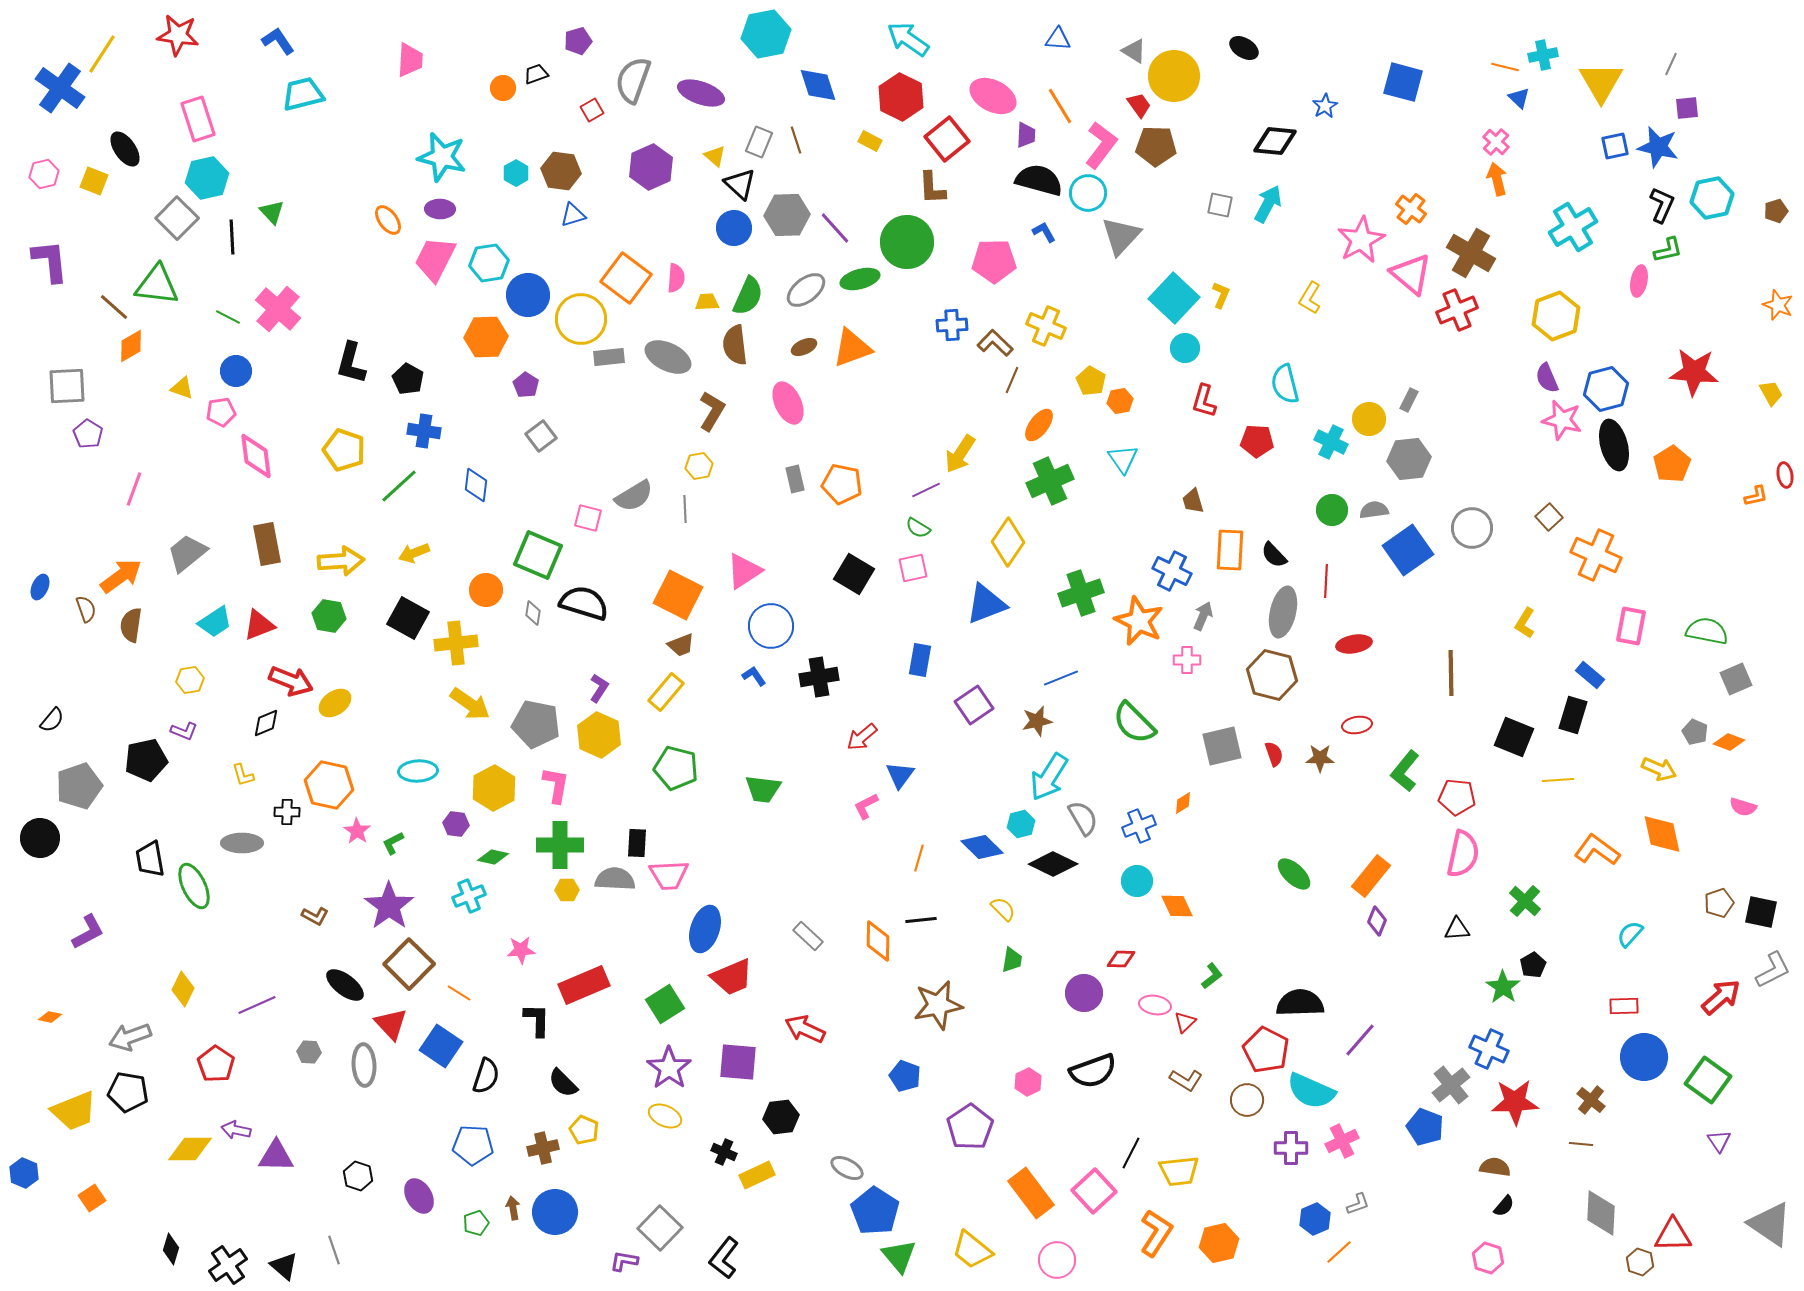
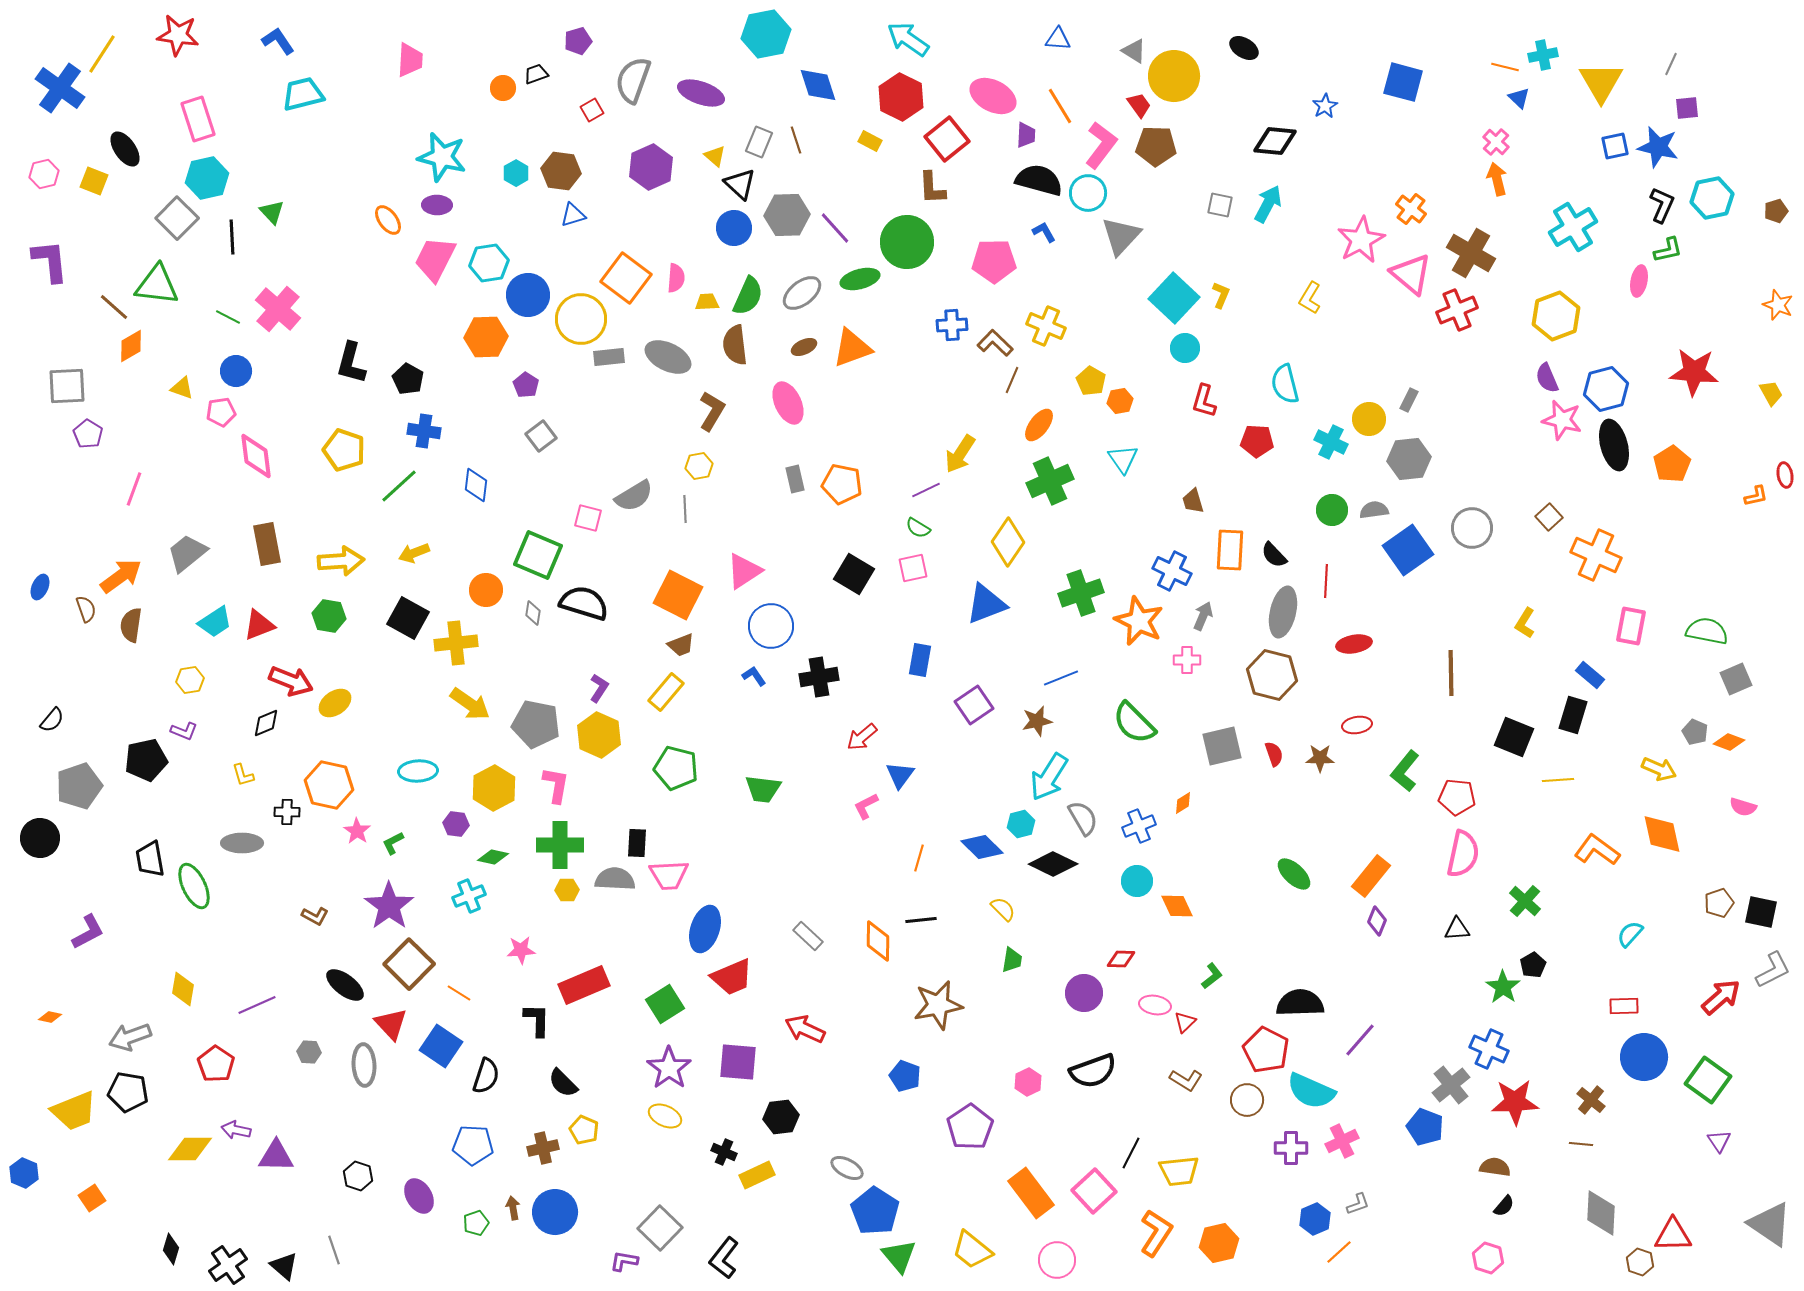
purple ellipse at (440, 209): moved 3 px left, 4 px up
gray ellipse at (806, 290): moved 4 px left, 3 px down
yellow diamond at (183, 989): rotated 16 degrees counterclockwise
